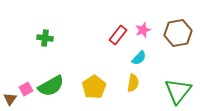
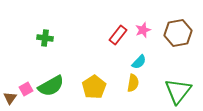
cyan semicircle: moved 4 px down
brown triangle: moved 1 px up
